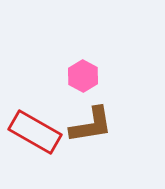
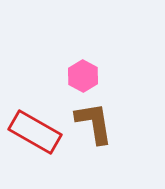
brown L-shape: moved 3 px right, 2 px up; rotated 90 degrees counterclockwise
